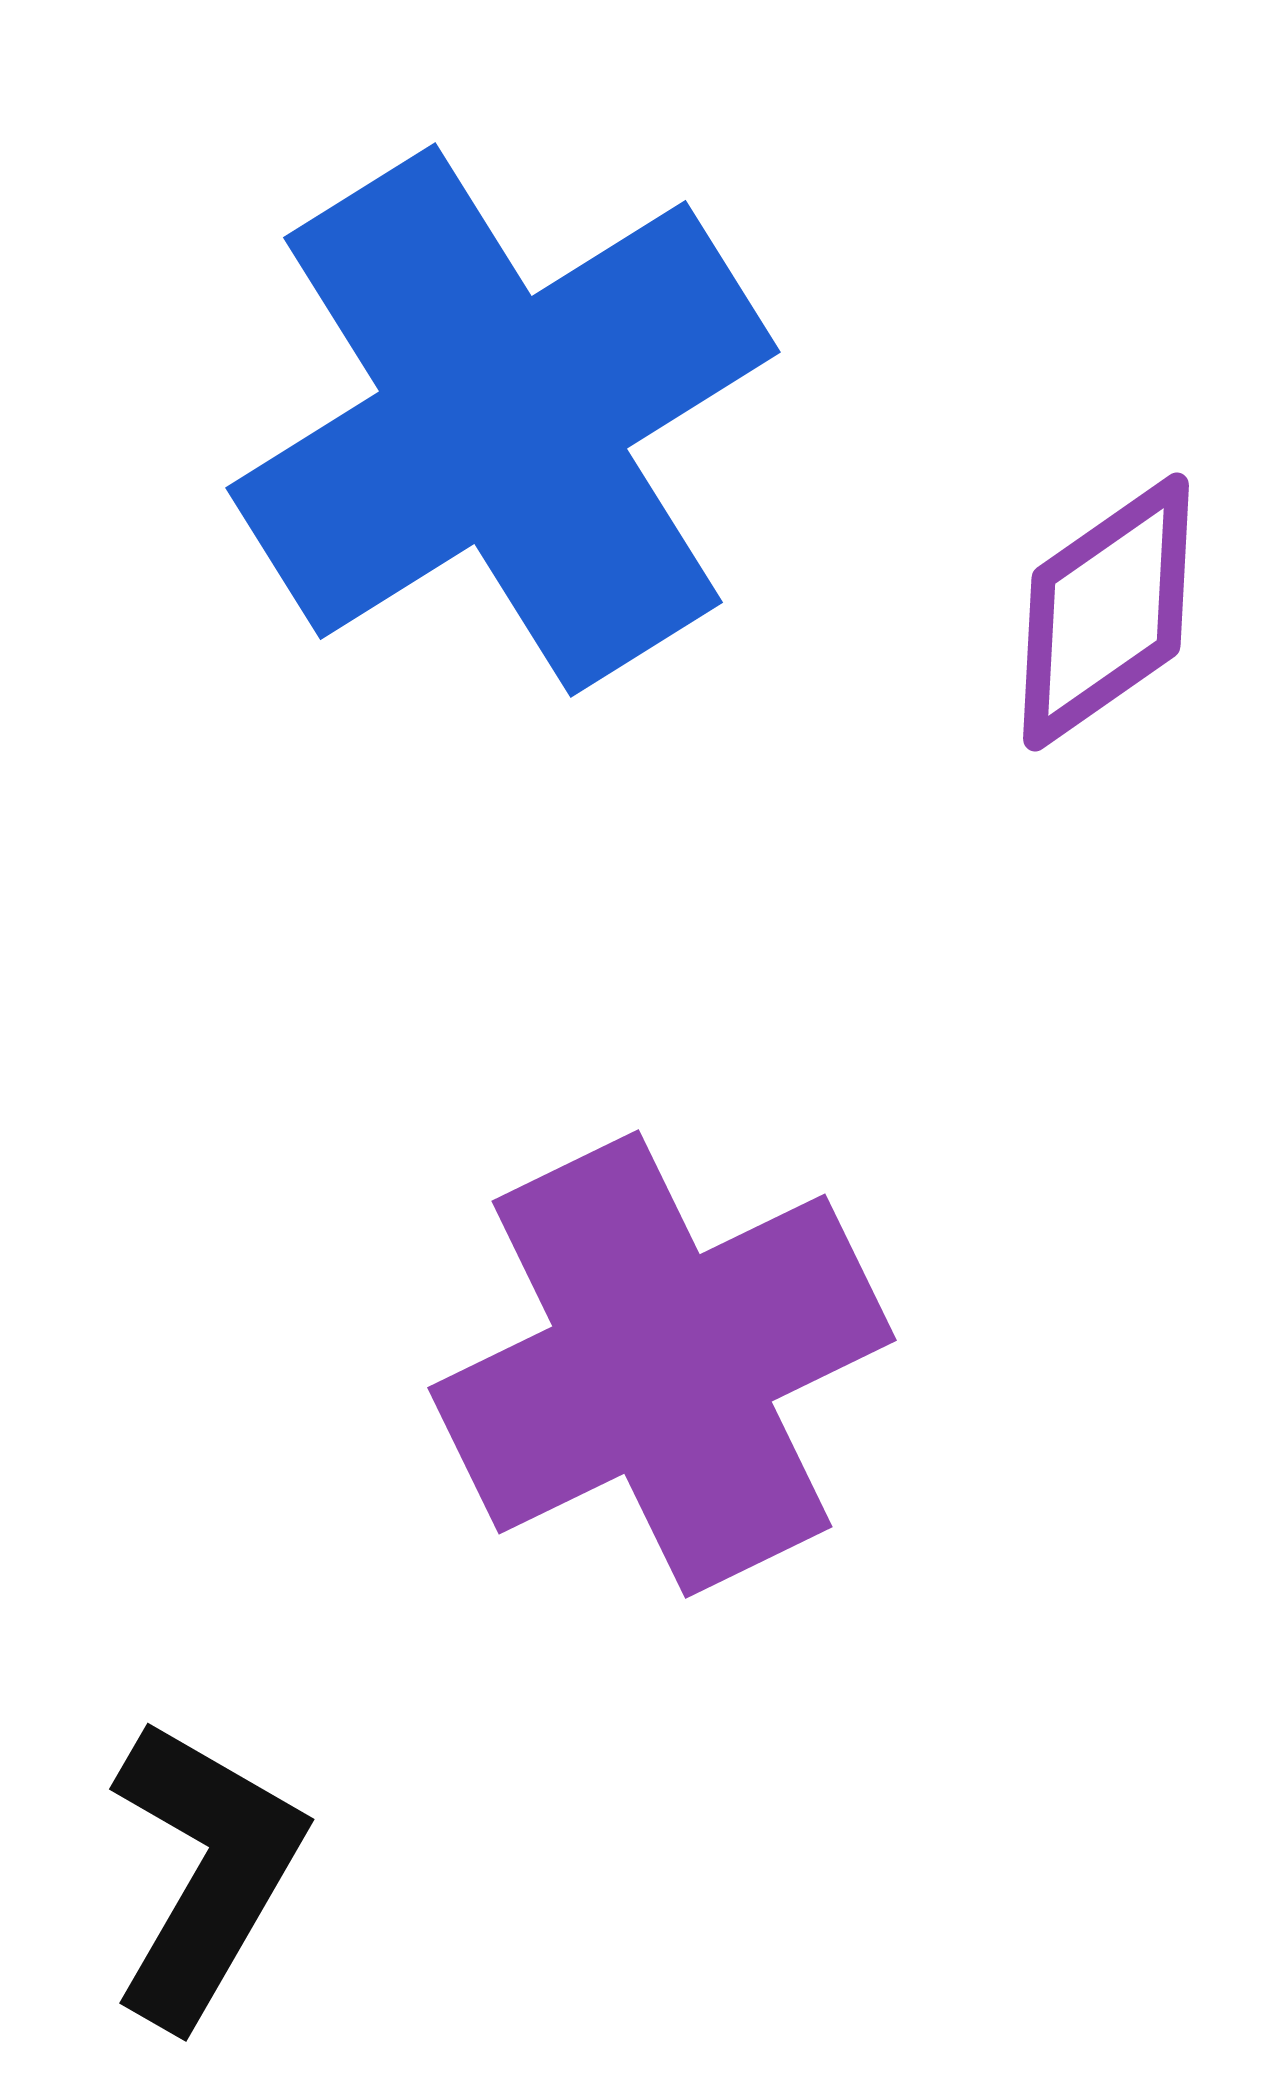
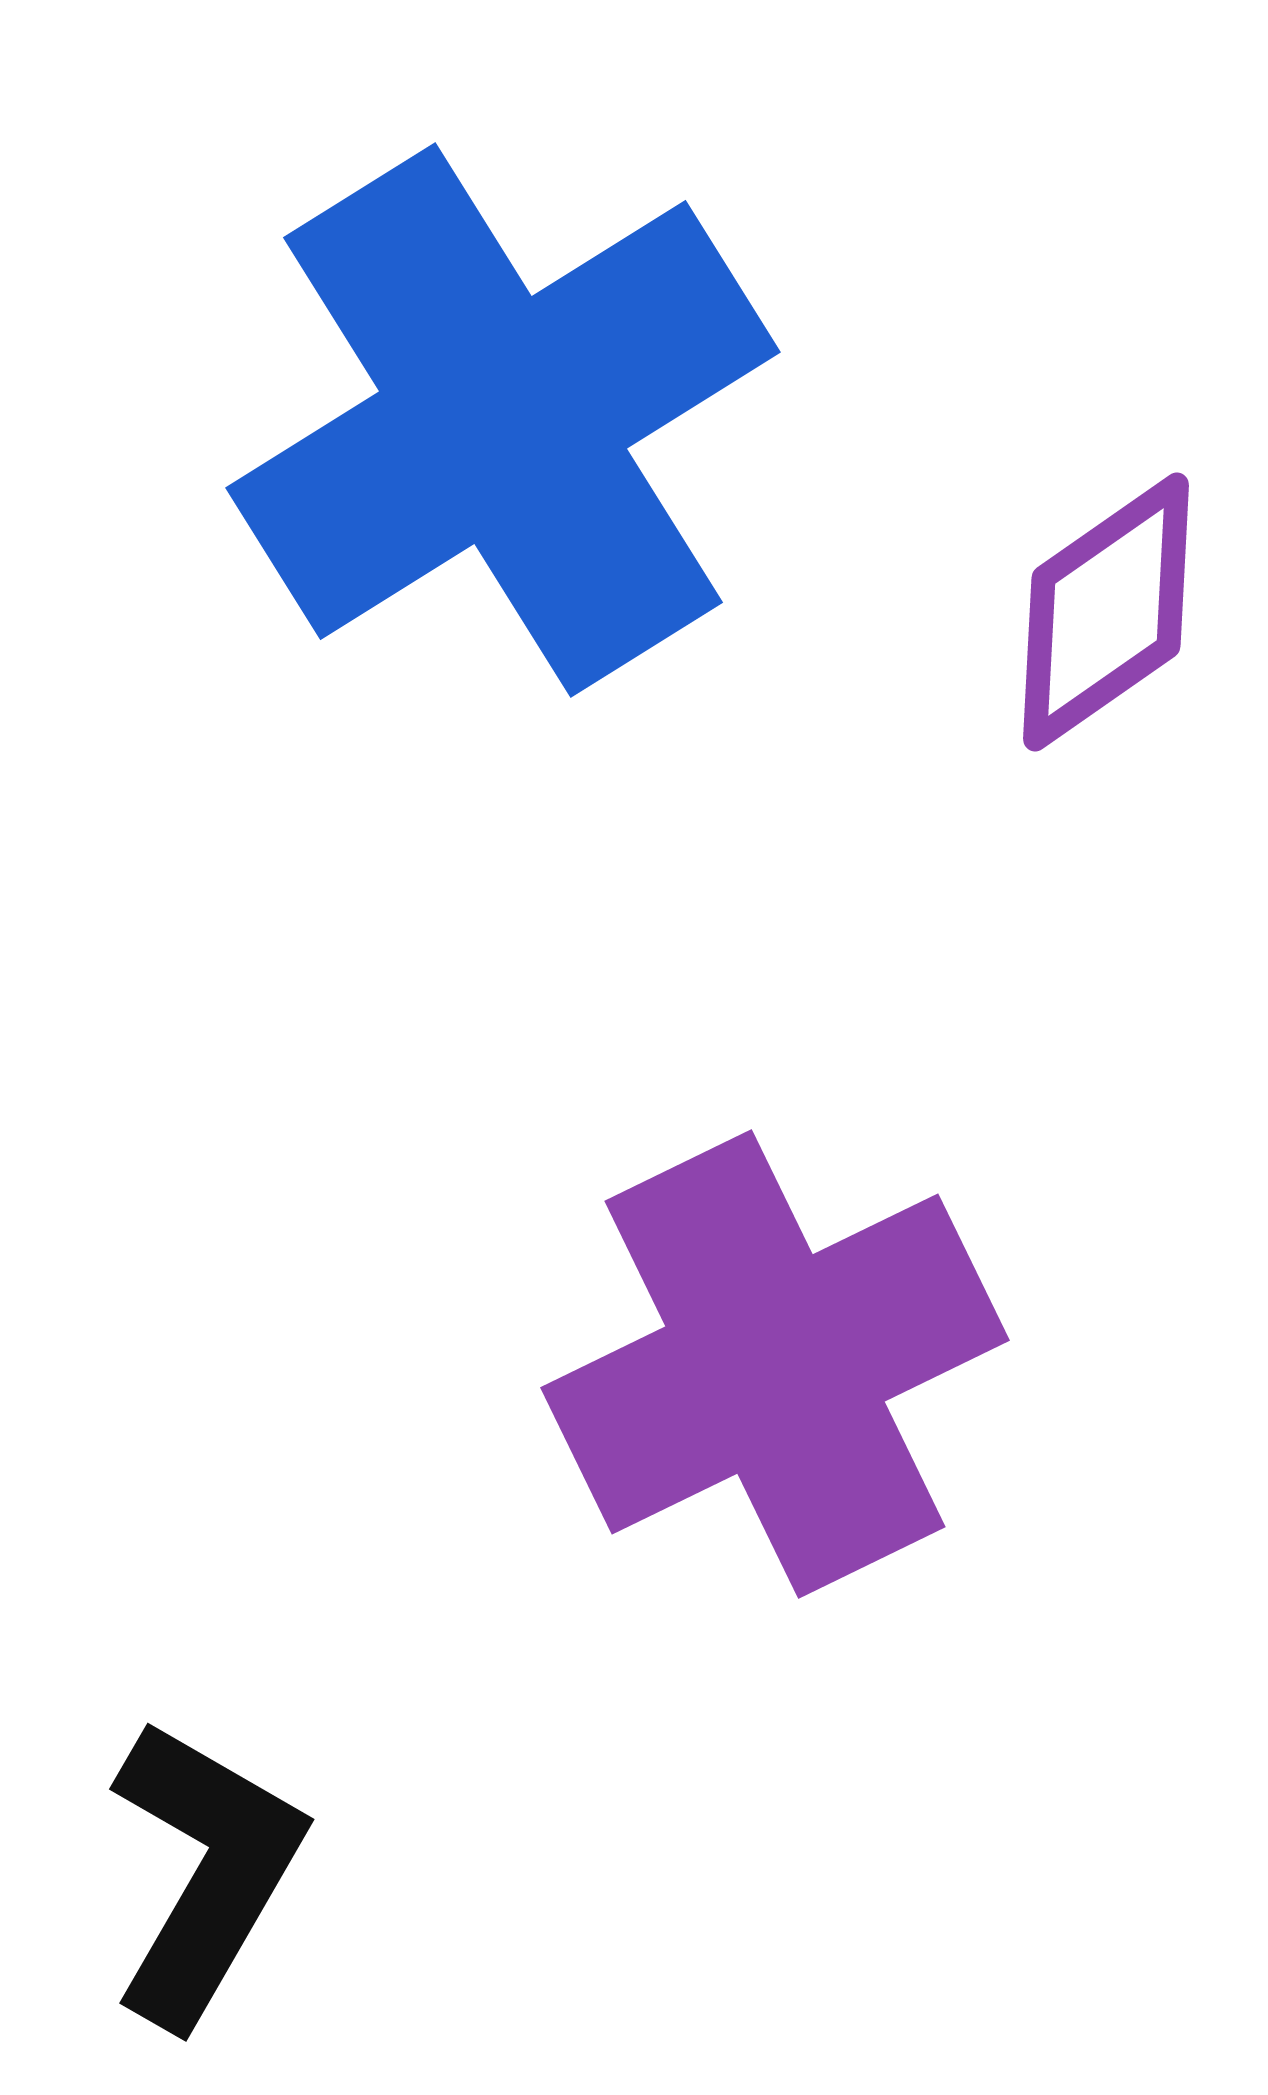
purple cross: moved 113 px right
